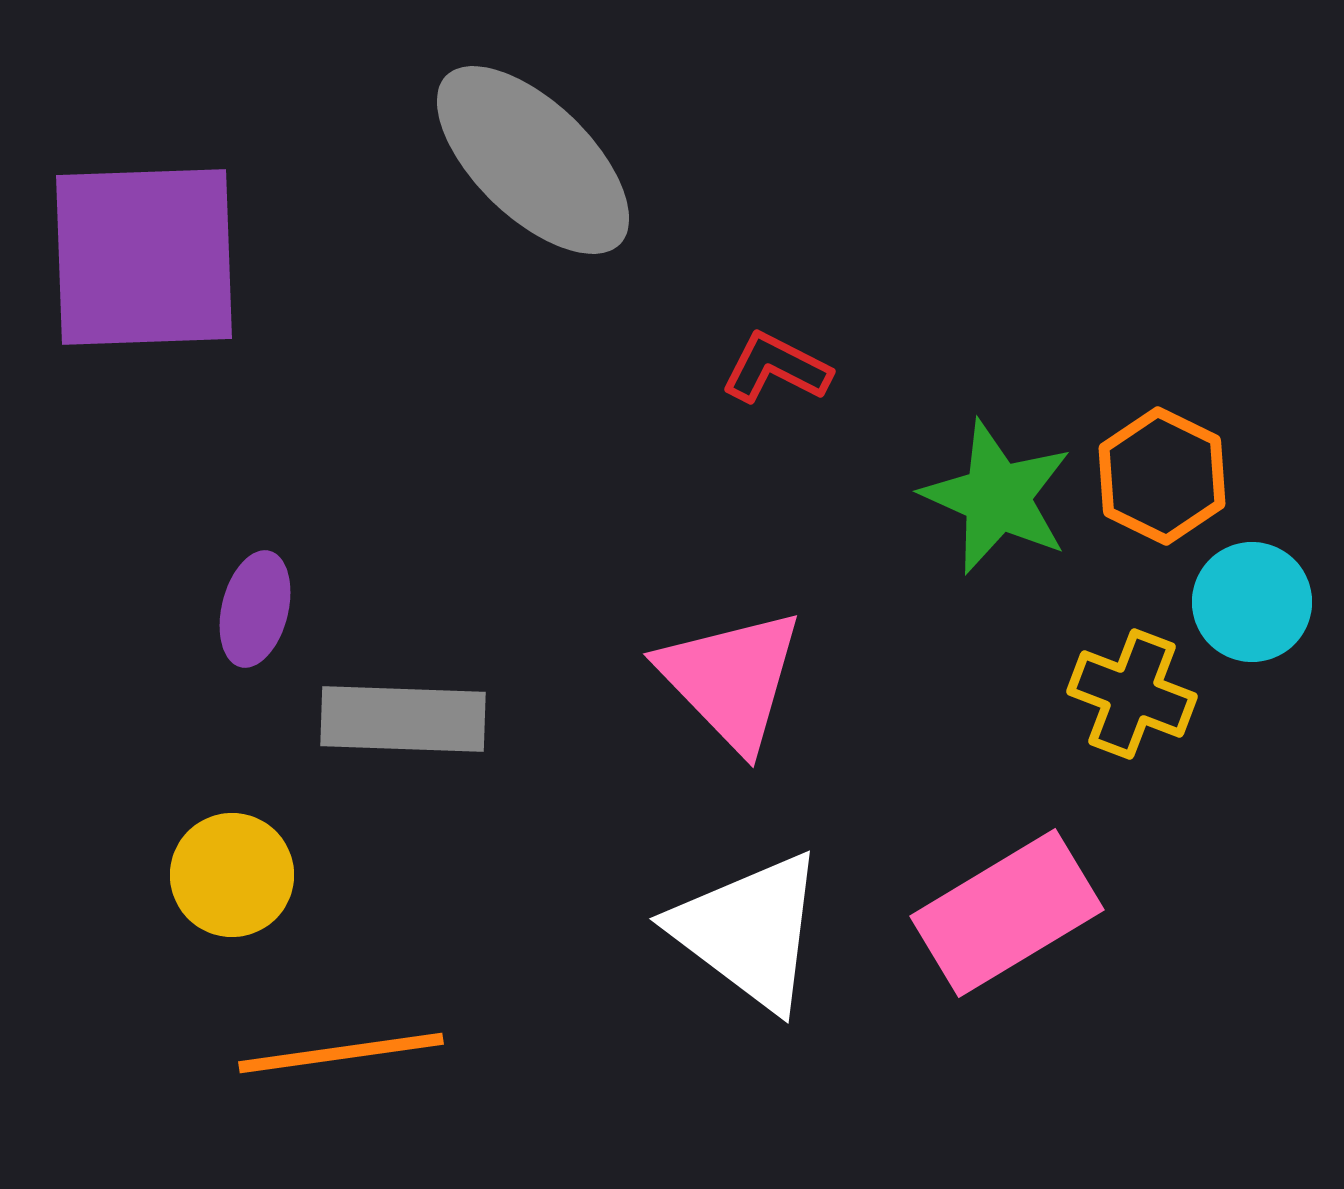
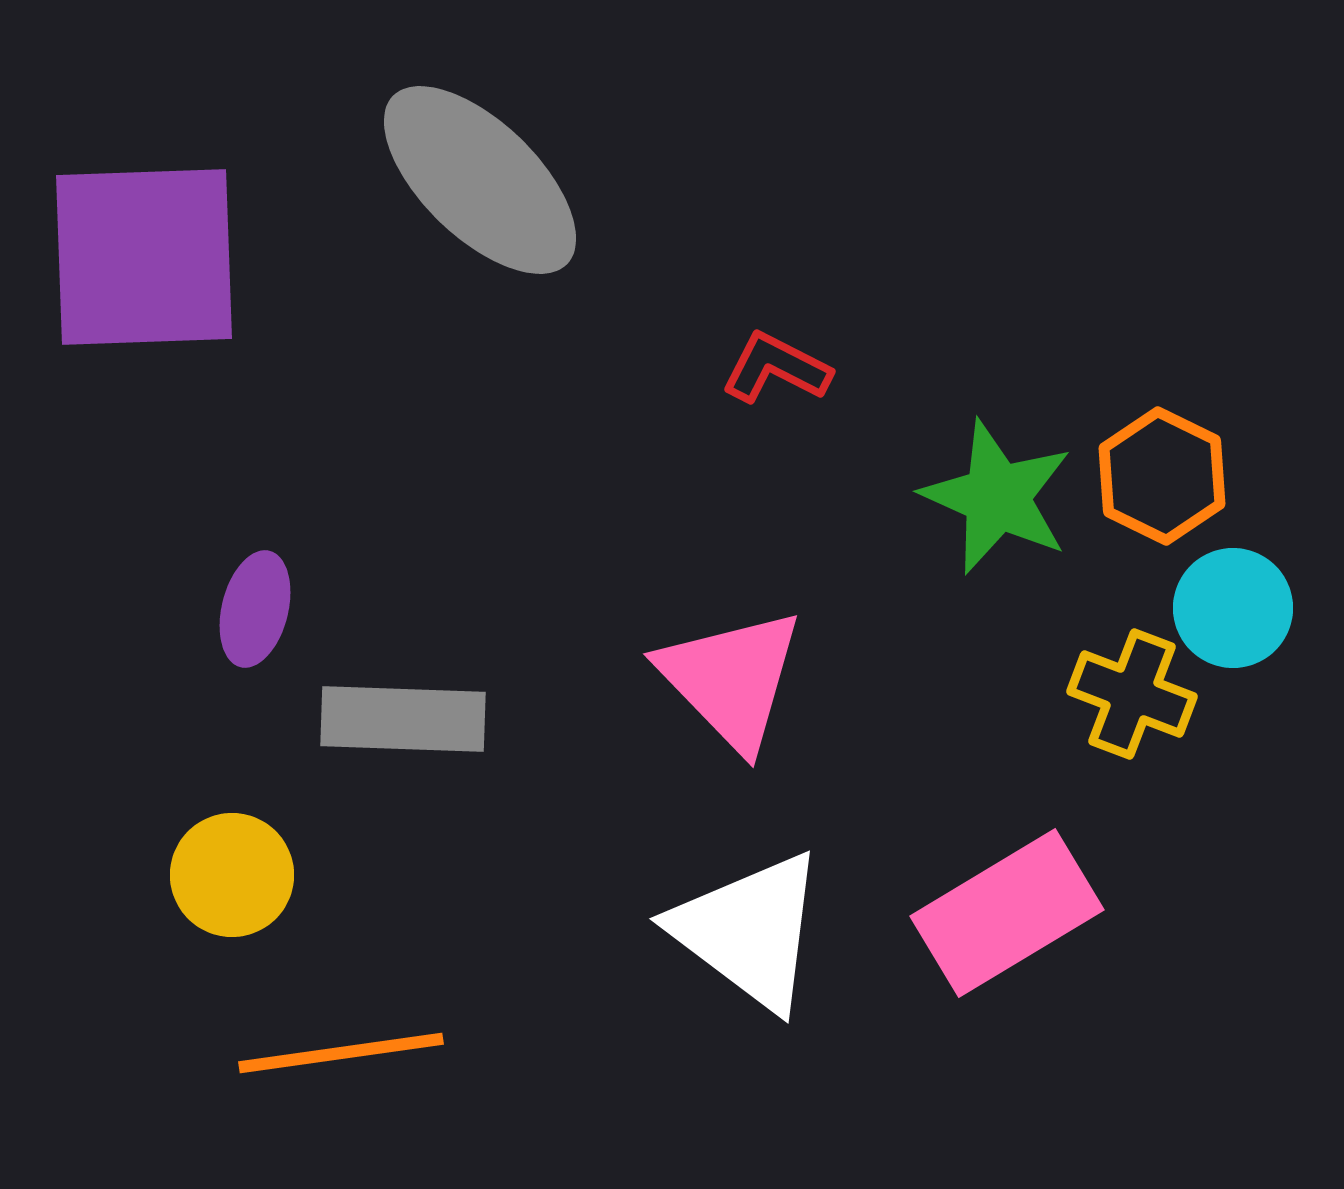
gray ellipse: moved 53 px left, 20 px down
cyan circle: moved 19 px left, 6 px down
